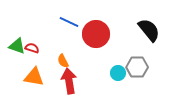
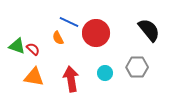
red circle: moved 1 px up
red semicircle: moved 1 px right, 1 px down; rotated 24 degrees clockwise
orange semicircle: moved 5 px left, 23 px up
cyan circle: moved 13 px left
red arrow: moved 2 px right, 2 px up
